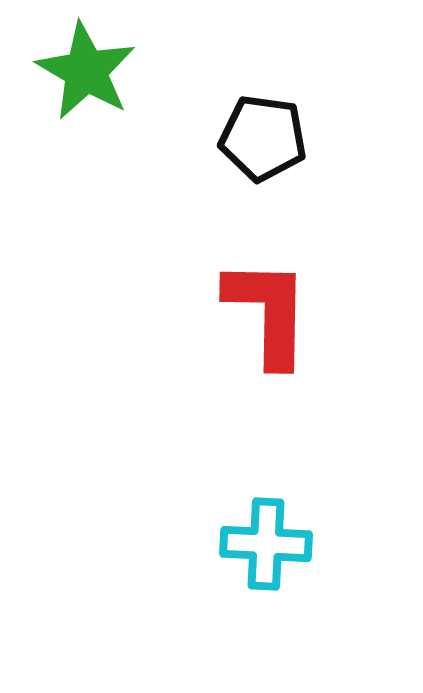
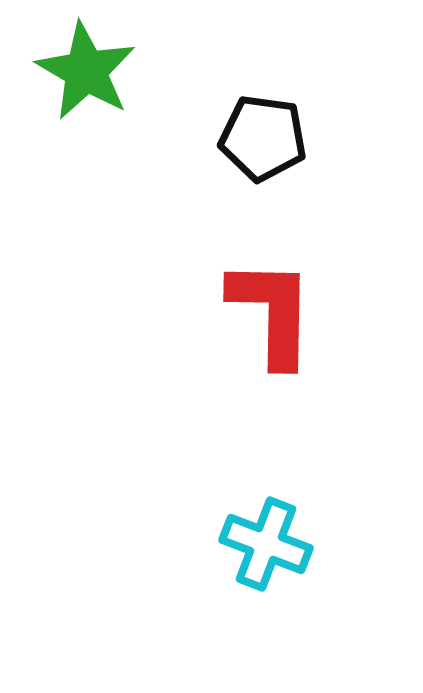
red L-shape: moved 4 px right
cyan cross: rotated 18 degrees clockwise
